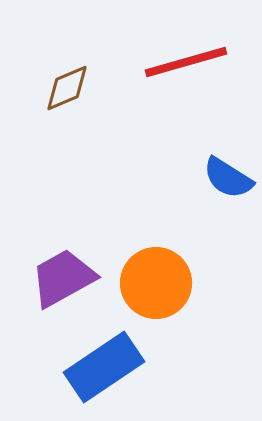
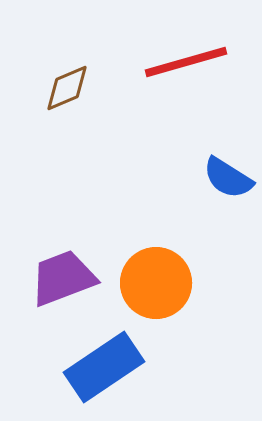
purple trapezoid: rotated 8 degrees clockwise
